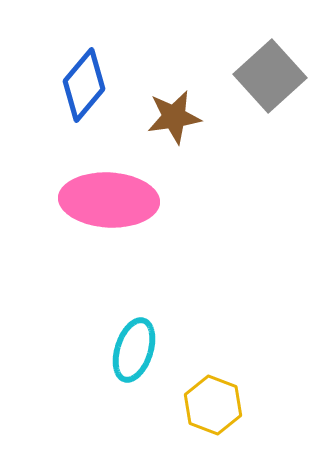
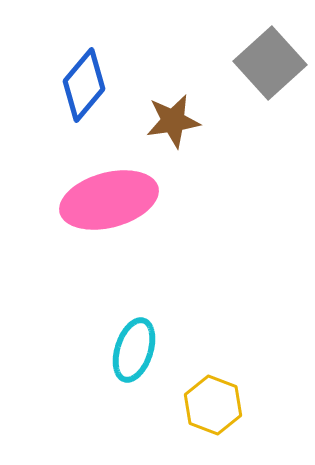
gray square: moved 13 px up
brown star: moved 1 px left, 4 px down
pink ellipse: rotated 18 degrees counterclockwise
